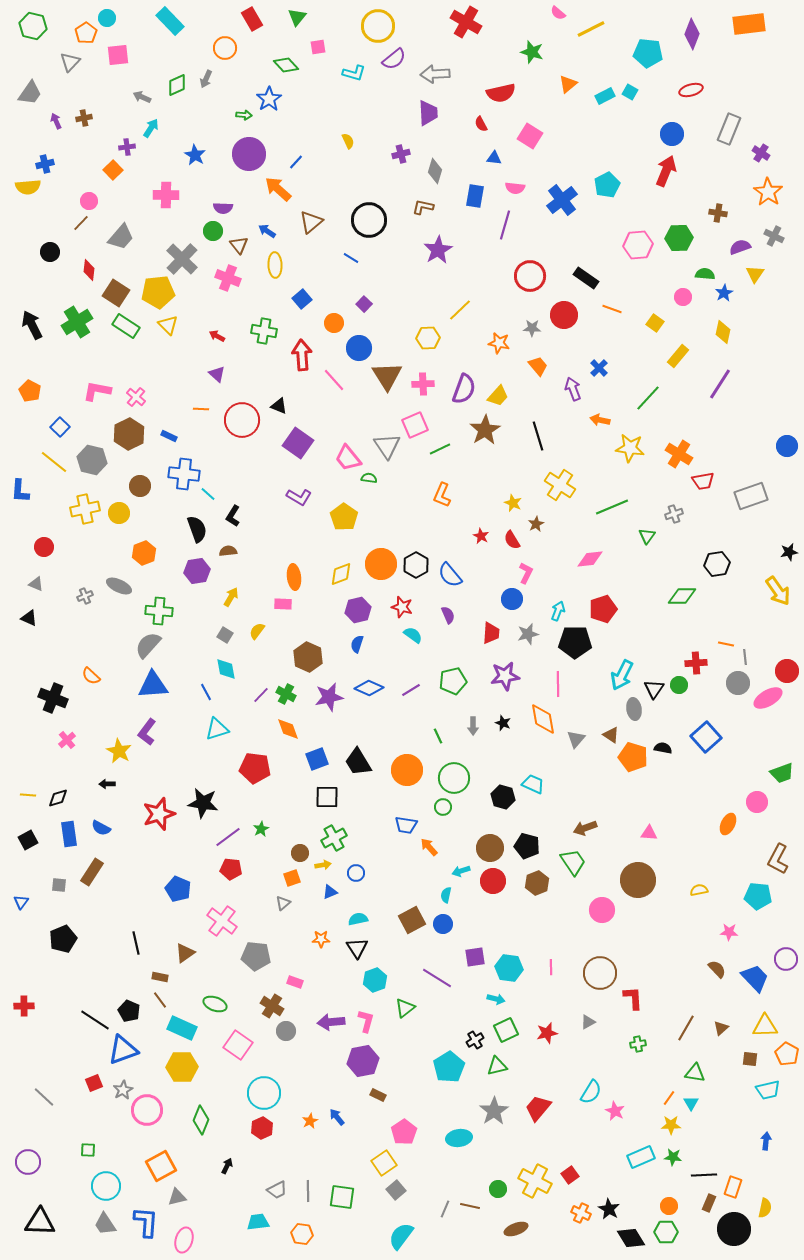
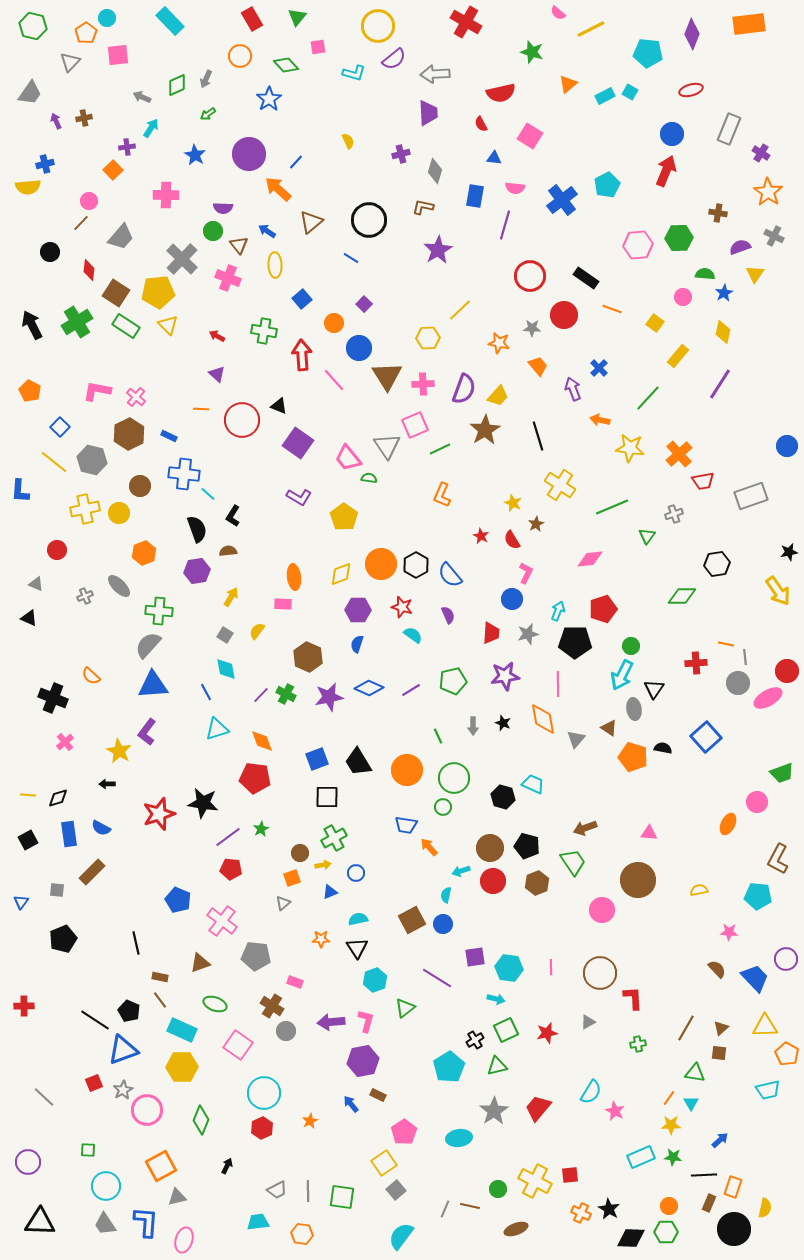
orange circle at (225, 48): moved 15 px right, 8 px down
green arrow at (244, 115): moved 36 px left, 1 px up; rotated 140 degrees clockwise
orange cross at (679, 454): rotated 16 degrees clockwise
red circle at (44, 547): moved 13 px right, 3 px down
gray ellipse at (119, 586): rotated 20 degrees clockwise
purple hexagon at (358, 610): rotated 15 degrees clockwise
green circle at (679, 685): moved 48 px left, 39 px up
orange diamond at (288, 729): moved 26 px left, 12 px down
brown triangle at (611, 735): moved 2 px left, 7 px up
pink cross at (67, 740): moved 2 px left, 2 px down
red pentagon at (255, 768): moved 10 px down
brown rectangle at (92, 872): rotated 12 degrees clockwise
gray square at (59, 885): moved 2 px left, 5 px down
blue pentagon at (178, 889): moved 11 px down
brown triangle at (185, 953): moved 15 px right, 10 px down; rotated 15 degrees clockwise
cyan rectangle at (182, 1028): moved 2 px down
brown square at (750, 1059): moved 31 px left, 6 px up
blue arrow at (337, 1117): moved 14 px right, 13 px up
blue arrow at (766, 1141): moved 46 px left, 1 px up; rotated 42 degrees clockwise
red square at (570, 1175): rotated 30 degrees clockwise
black diamond at (631, 1238): rotated 56 degrees counterclockwise
